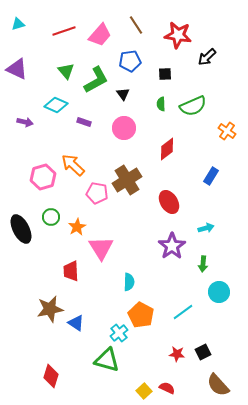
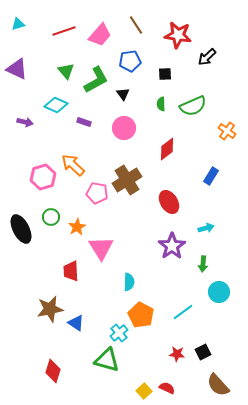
red diamond at (51, 376): moved 2 px right, 5 px up
